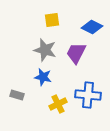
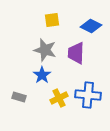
blue diamond: moved 1 px left, 1 px up
purple trapezoid: rotated 25 degrees counterclockwise
blue star: moved 1 px left, 2 px up; rotated 24 degrees clockwise
gray rectangle: moved 2 px right, 2 px down
yellow cross: moved 1 px right, 6 px up
